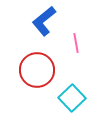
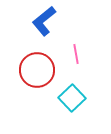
pink line: moved 11 px down
